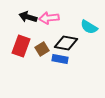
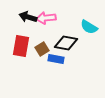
pink arrow: moved 3 px left
red rectangle: rotated 10 degrees counterclockwise
blue rectangle: moved 4 px left
